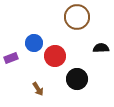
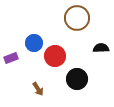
brown circle: moved 1 px down
